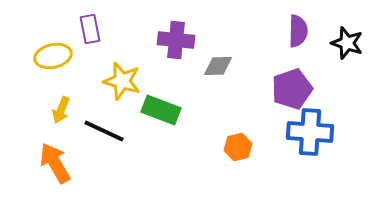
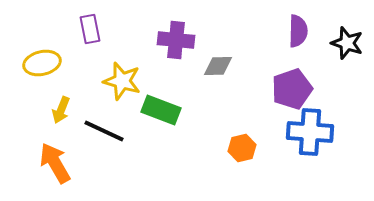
yellow ellipse: moved 11 px left, 7 px down
orange hexagon: moved 4 px right, 1 px down
